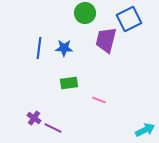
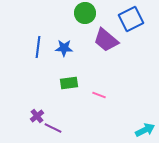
blue square: moved 2 px right
purple trapezoid: rotated 64 degrees counterclockwise
blue line: moved 1 px left, 1 px up
pink line: moved 5 px up
purple cross: moved 3 px right, 2 px up; rotated 16 degrees clockwise
